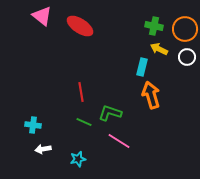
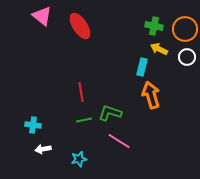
red ellipse: rotated 24 degrees clockwise
green line: moved 2 px up; rotated 35 degrees counterclockwise
cyan star: moved 1 px right
